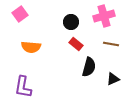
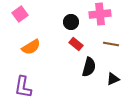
pink cross: moved 4 px left, 2 px up; rotated 10 degrees clockwise
orange semicircle: rotated 36 degrees counterclockwise
